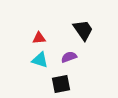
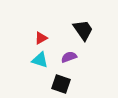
red triangle: moved 2 px right; rotated 24 degrees counterclockwise
black square: rotated 30 degrees clockwise
